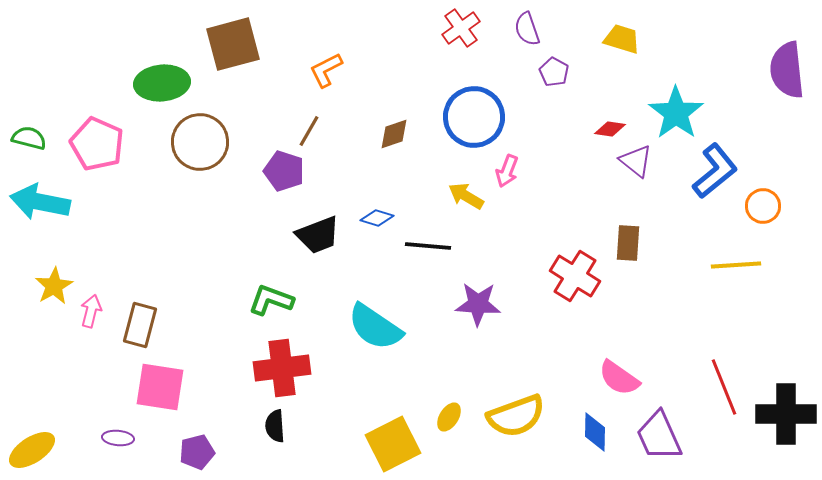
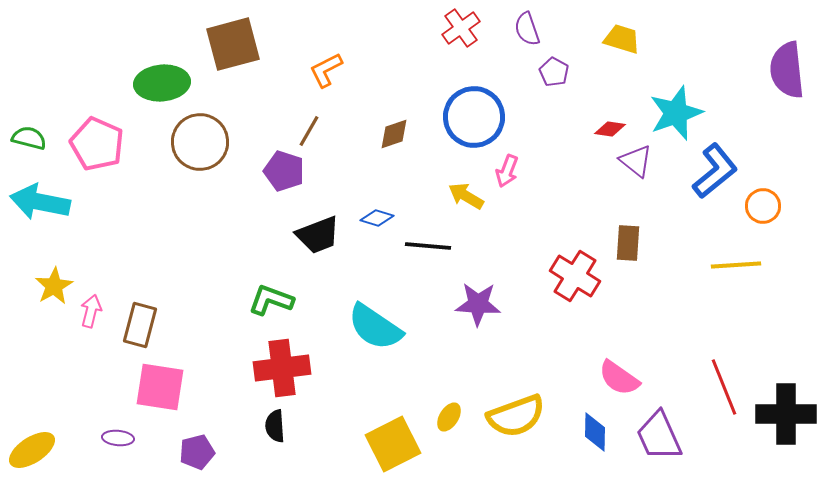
cyan star at (676, 113): rotated 16 degrees clockwise
